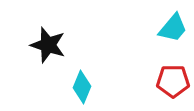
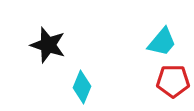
cyan trapezoid: moved 11 px left, 14 px down
